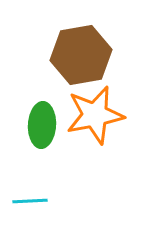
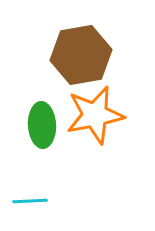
green ellipse: rotated 6 degrees counterclockwise
